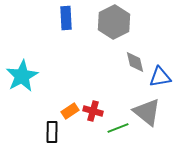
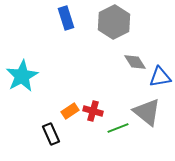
blue rectangle: rotated 15 degrees counterclockwise
gray diamond: rotated 20 degrees counterclockwise
black rectangle: moved 1 px left, 2 px down; rotated 25 degrees counterclockwise
